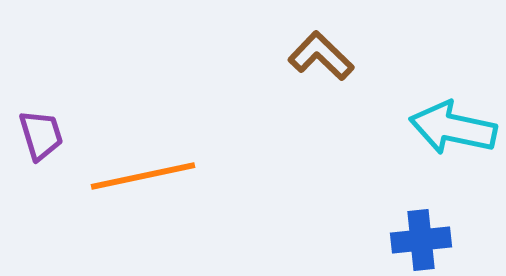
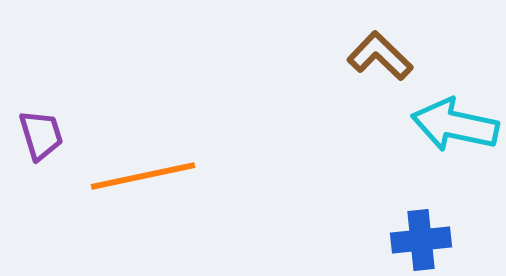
brown L-shape: moved 59 px right
cyan arrow: moved 2 px right, 3 px up
